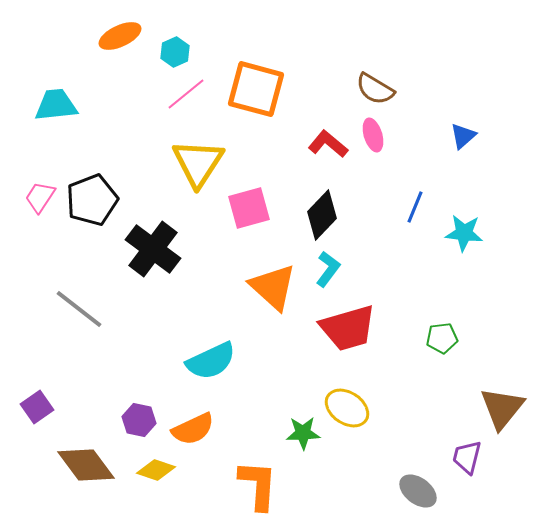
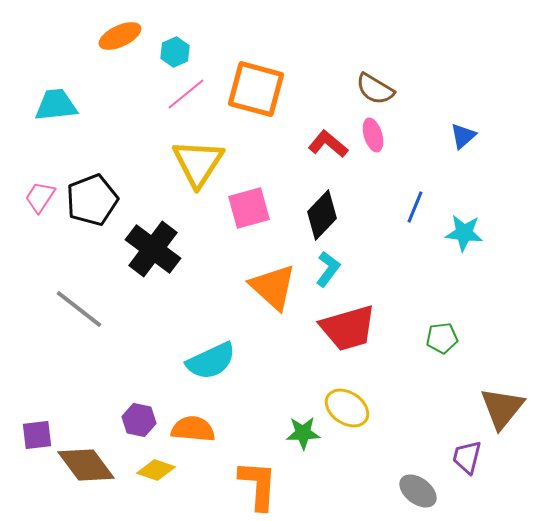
purple square: moved 28 px down; rotated 28 degrees clockwise
orange semicircle: rotated 150 degrees counterclockwise
